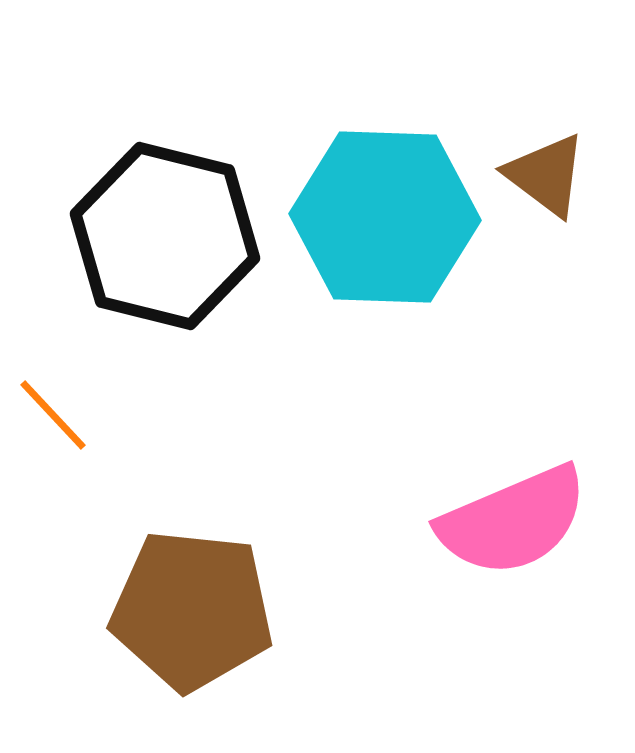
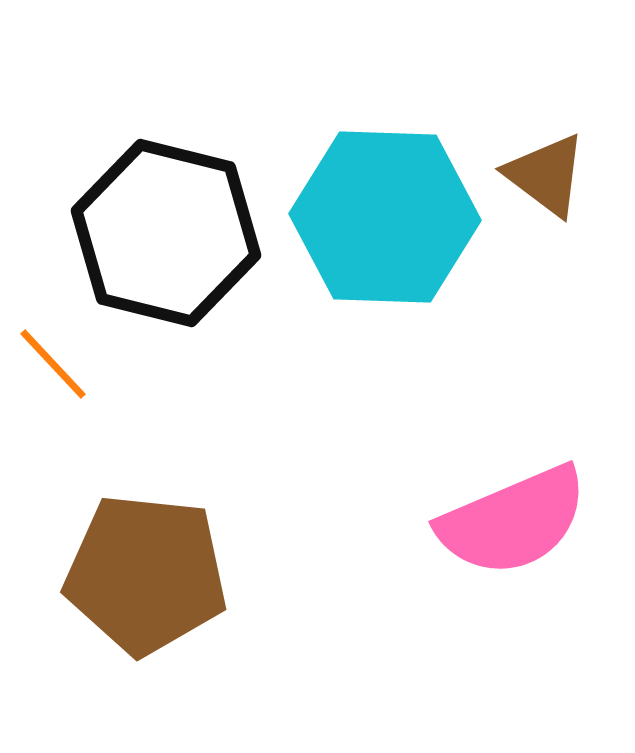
black hexagon: moved 1 px right, 3 px up
orange line: moved 51 px up
brown pentagon: moved 46 px left, 36 px up
